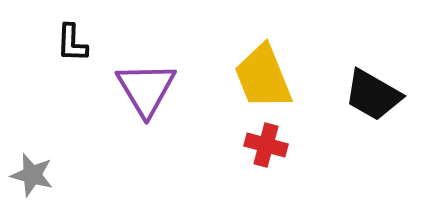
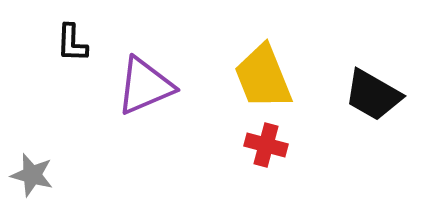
purple triangle: moved 1 px left, 3 px up; rotated 38 degrees clockwise
